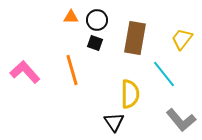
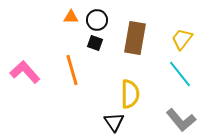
cyan line: moved 16 px right
